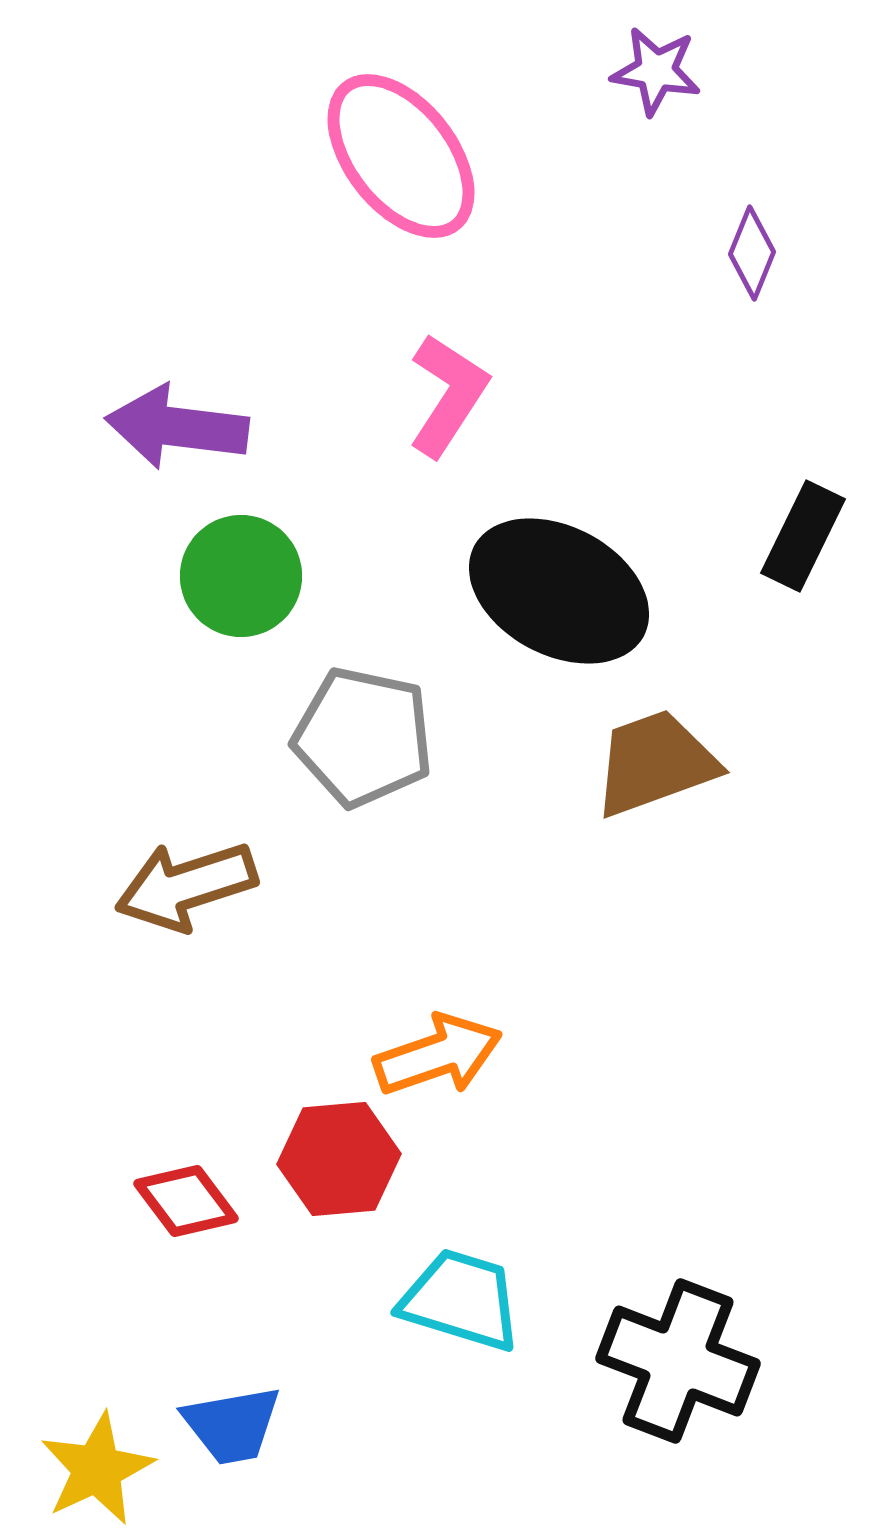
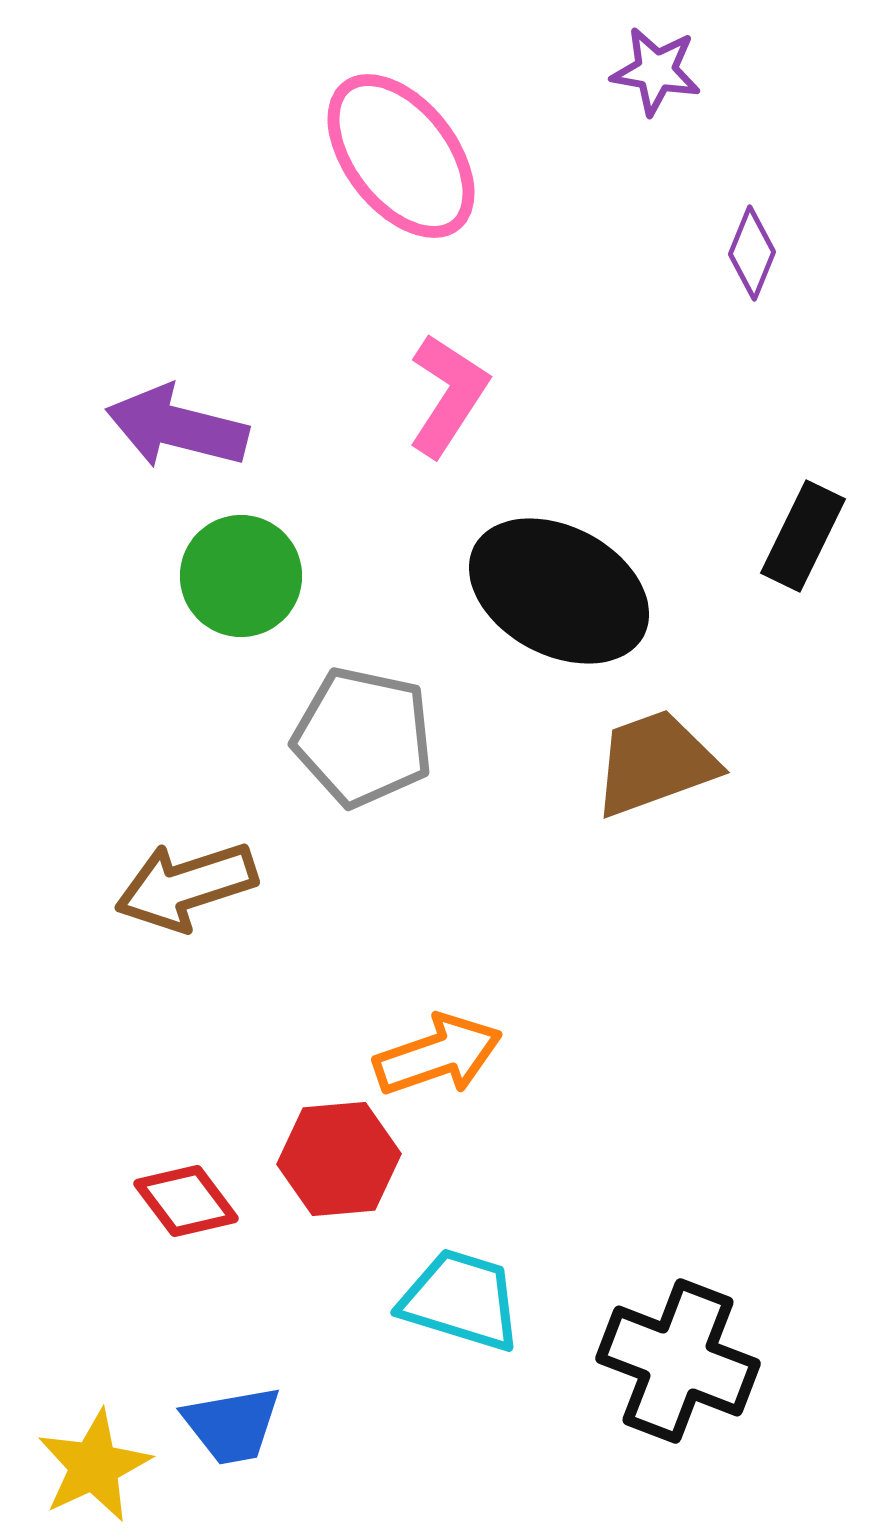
purple arrow: rotated 7 degrees clockwise
yellow star: moved 3 px left, 3 px up
